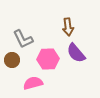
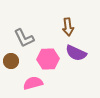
gray L-shape: moved 1 px right, 1 px up
purple semicircle: rotated 25 degrees counterclockwise
brown circle: moved 1 px left, 1 px down
